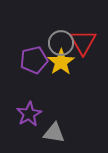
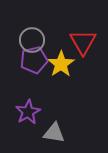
gray circle: moved 29 px left, 3 px up
yellow star: moved 2 px down
purple star: moved 1 px left, 2 px up
